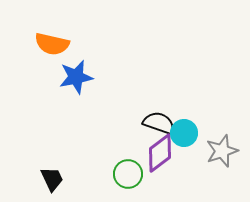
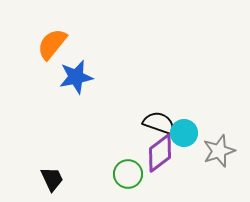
orange semicircle: rotated 116 degrees clockwise
gray star: moved 3 px left
